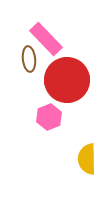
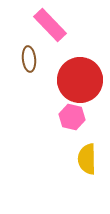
pink rectangle: moved 4 px right, 14 px up
red circle: moved 13 px right
pink hexagon: moved 23 px right; rotated 25 degrees counterclockwise
